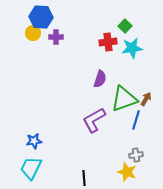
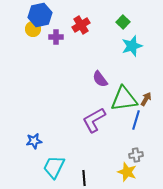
blue hexagon: moved 1 px left, 2 px up; rotated 15 degrees counterclockwise
green square: moved 2 px left, 4 px up
yellow circle: moved 4 px up
red cross: moved 27 px left, 17 px up; rotated 24 degrees counterclockwise
cyan star: moved 2 px up; rotated 10 degrees counterclockwise
purple semicircle: rotated 126 degrees clockwise
green triangle: rotated 12 degrees clockwise
cyan trapezoid: moved 23 px right, 1 px up
